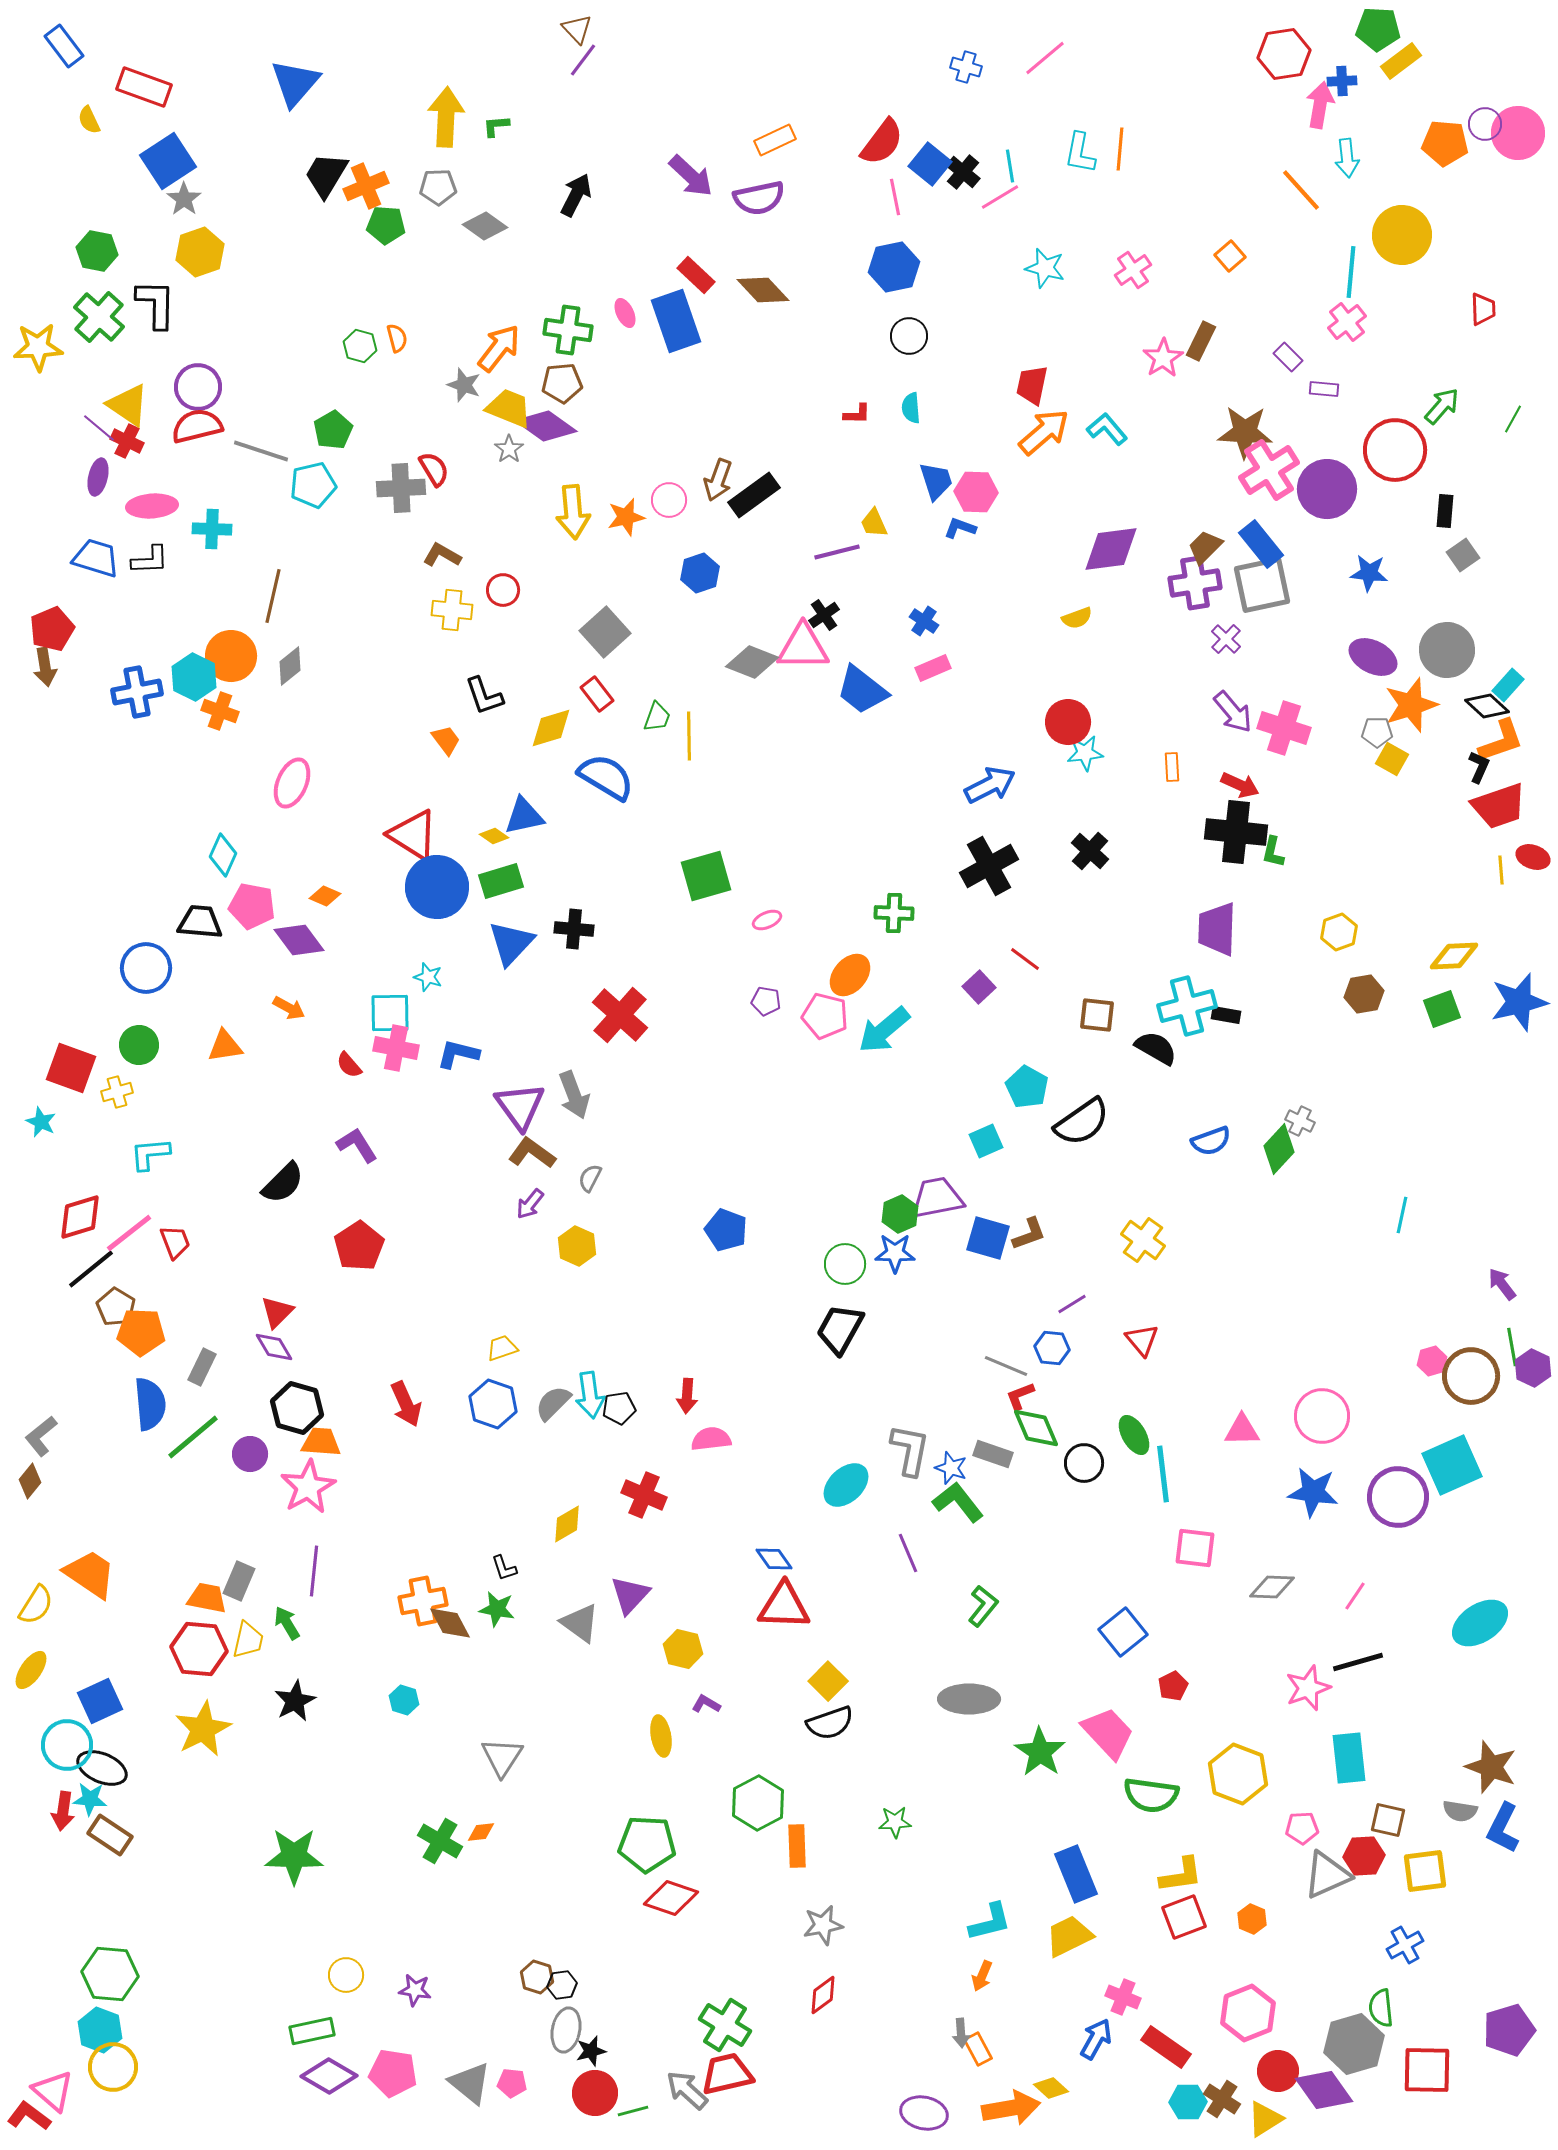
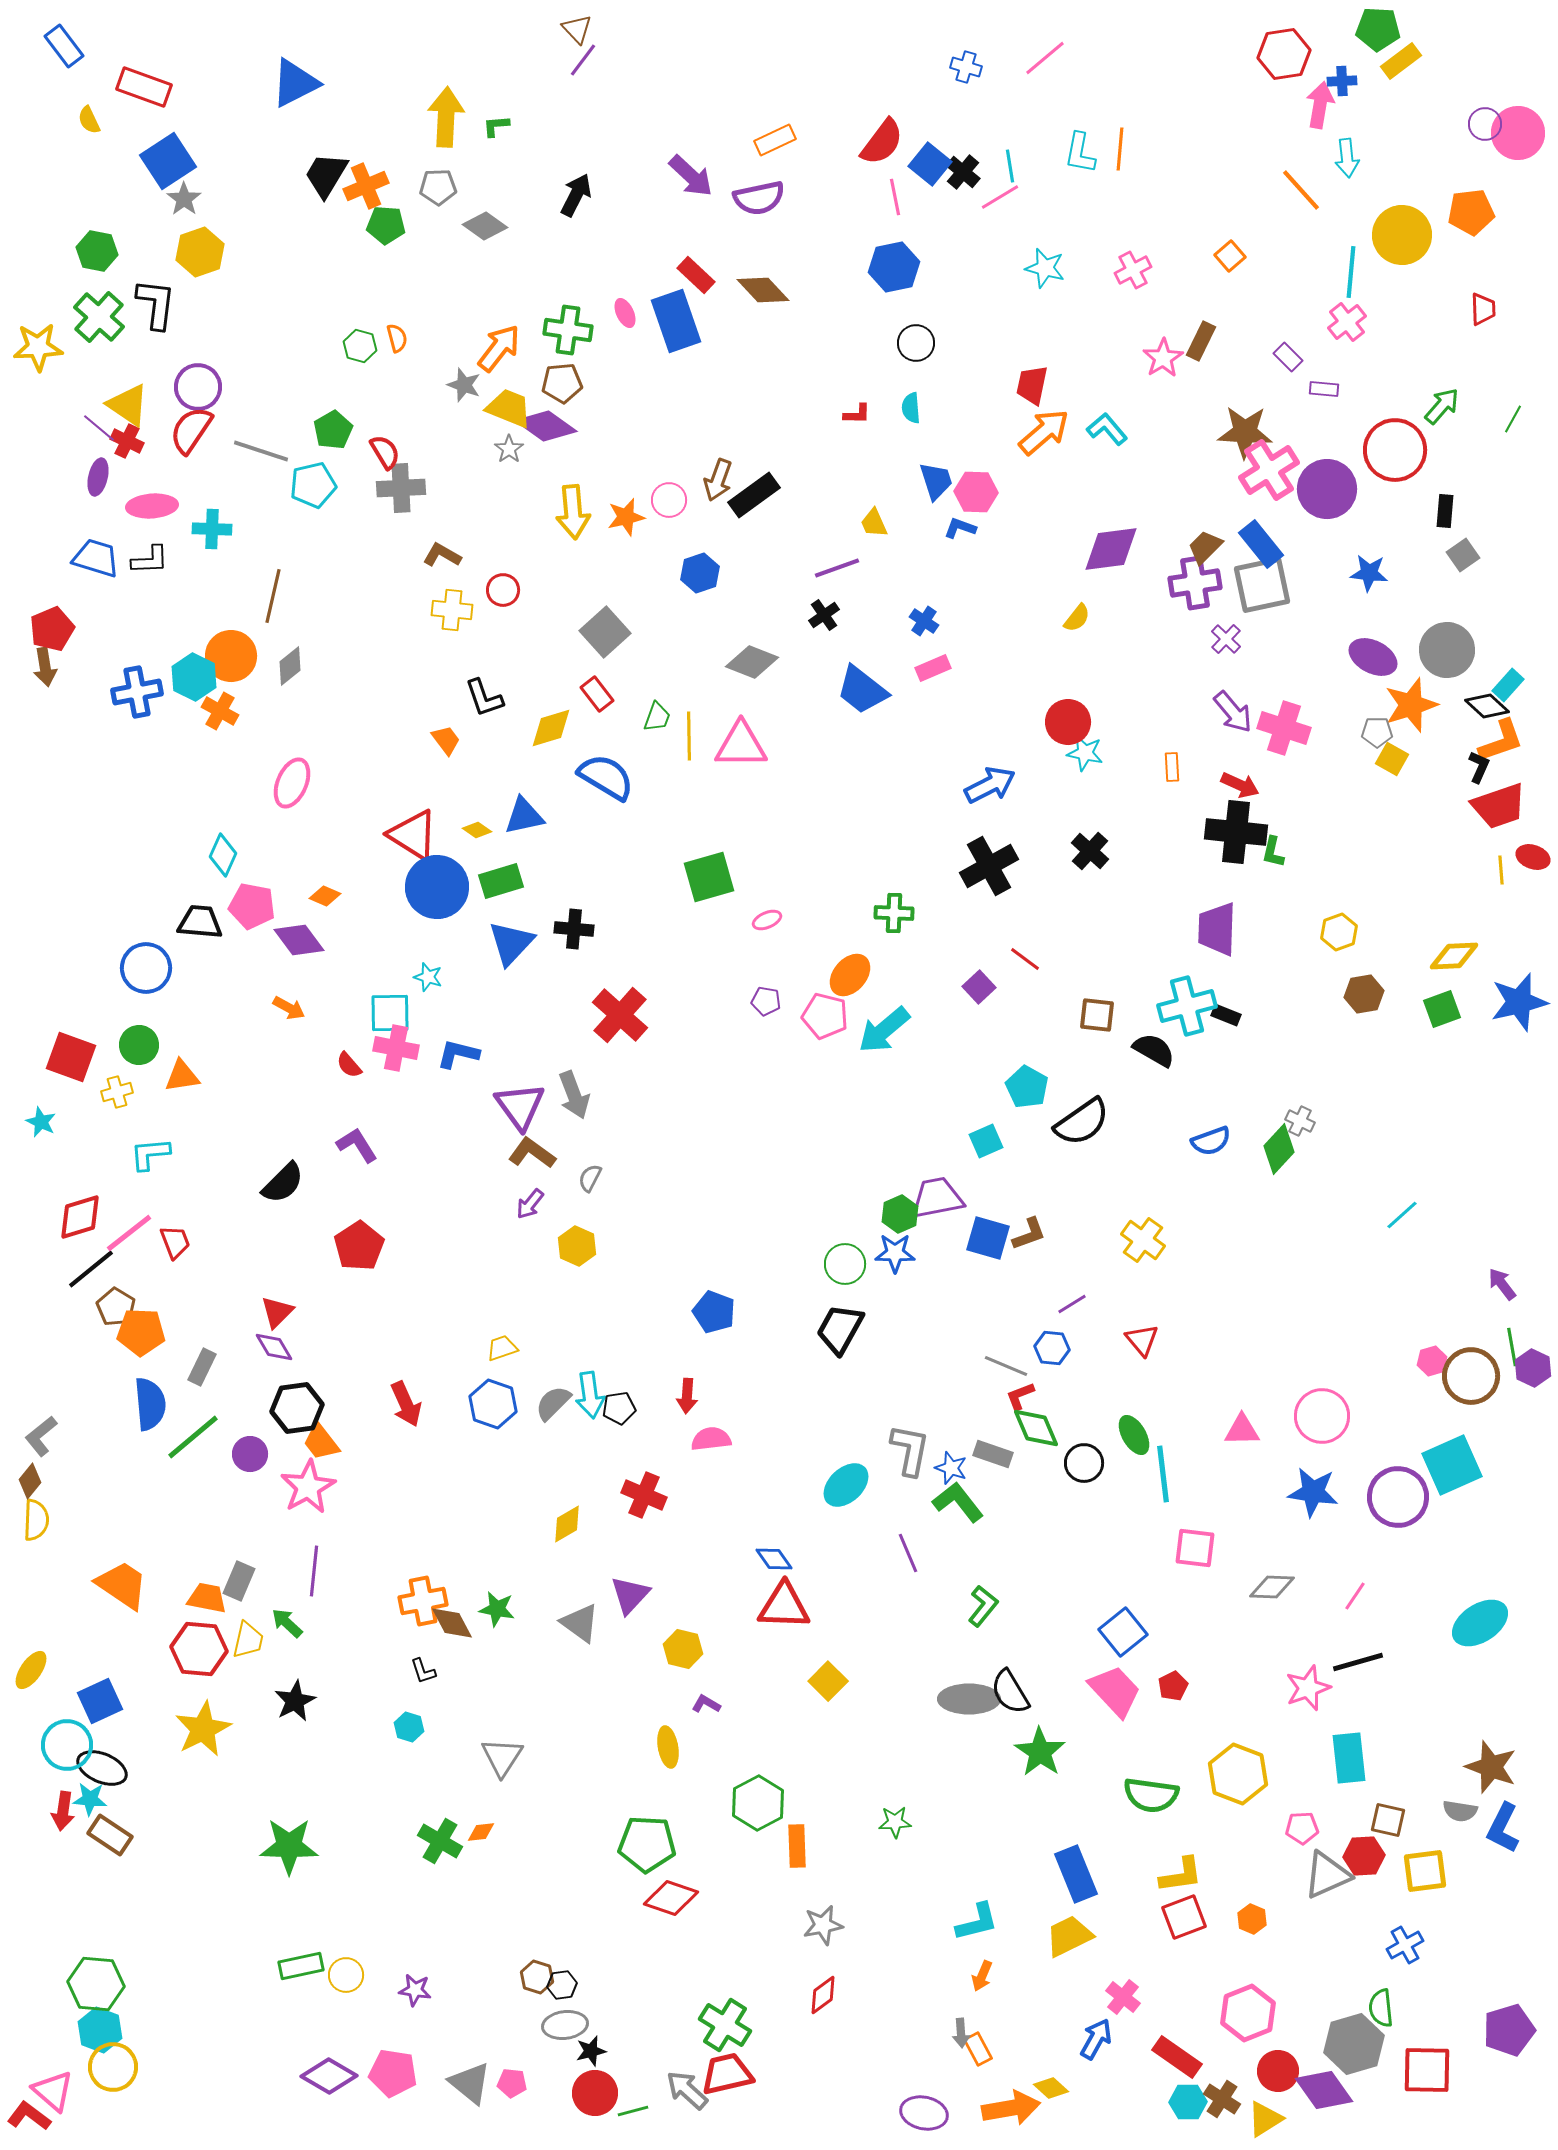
blue triangle at (295, 83): rotated 22 degrees clockwise
orange pentagon at (1445, 143): moved 26 px right, 69 px down; rotated 12 degrees counterclockwise
pink cross at (1133, 270): rotated 6 degrees clockwise
black L-shape at (156, 304): rotated 6 degrees clockwise
black circle at (909, 336): moved 7 px right, 7 px down
red semicircle at (197, 426): moved 6 px left, 4 px down; rotated 42 degrees counterclockwise
red semicircle at (434, 469): moved 49 px left, 17 px up
purple line at (837, 552): moved 16 px down; rotated 6 degrees counterclockwise
yellow semicircle at (1077, 618): rotated 32 degrees counterclockwise
pink triangle at (803, 647): moved 62 px left, 98 px down
black L-shape at (484, 696): moved 2 px down
orange cross at (220, 711): rotated 9 degrees clockwise
cyan star at (1085, 753): rotated 18 degrees clockwise
yellow diamond at (494, 836): moved 17 px left, 6 px up
green square at (706, 876): moved 3 px right, 1 px down
black rectangle at (1226, 1015): rotated 12 degrees clockwise
orange triangle at (225, 1046): moved 43 px left, 30 px down
black semicircle at (1156, 1048): moved 2 px left, 2 px down
red square at (71, 1068): moved 11 px up
cyan line at (1402, 1215): rotated 36 degrees clockwise
blue pentagon at (726, 1230): moved 12 px left, 82 px down
black hexagon at (297, 1408): rotated 24 degrees counterclockwise
orange trapezoid at (321, 1442): rotated 132 degrees counterclockwise
black L-shape at (504, 1568): moved 81 px left, 103 px down
orange trapezoid at (90, 1574): moved 32 px right, 11 px down
yellow semicircle at (36, 1605): moved 85 px up; rotated 30 degrees counterclockwise
green arrow at (287, 1623): rotated 16 degrees counterclockwise
brown diamond at (450, 1623): moved 2 px right
cyan hexagon at (404, 1700): moved 5 px right, 27 px down
black semicircle at (830, 1723): moved 180 px right, 31 px up; rotated 78 degrees clockwise
pink trapezoid at (1108, 1733): moved 7 px right, 42 px up
yellow ellipse at (661, 1736): moved 7 px right, 11 px down
green star at (294, 1856): moved 5 px left, 10 px up
cyan L-shape at (990, 1922): moved 13 px left
green hexagon at (110, 1974): moved 14 px left, 10 px down
pink cross at (1123, 1997): rotated 16 degrees clockwise
gray ellipse at (566, 2030): moved 1 px left, 5 px up; rotated 72 degrees clockwise
green rectangle at (312, 2031): moved 11 px left, 65 px up
red rectangle at (1166, 2047): moved 11 px right, 10 px down
